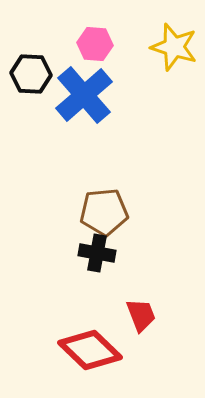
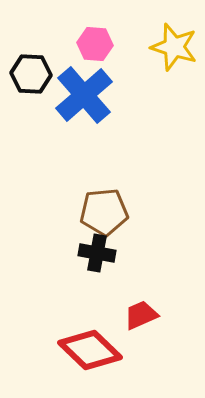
red trapezoid: rotated 93 degrees counterclockwise
